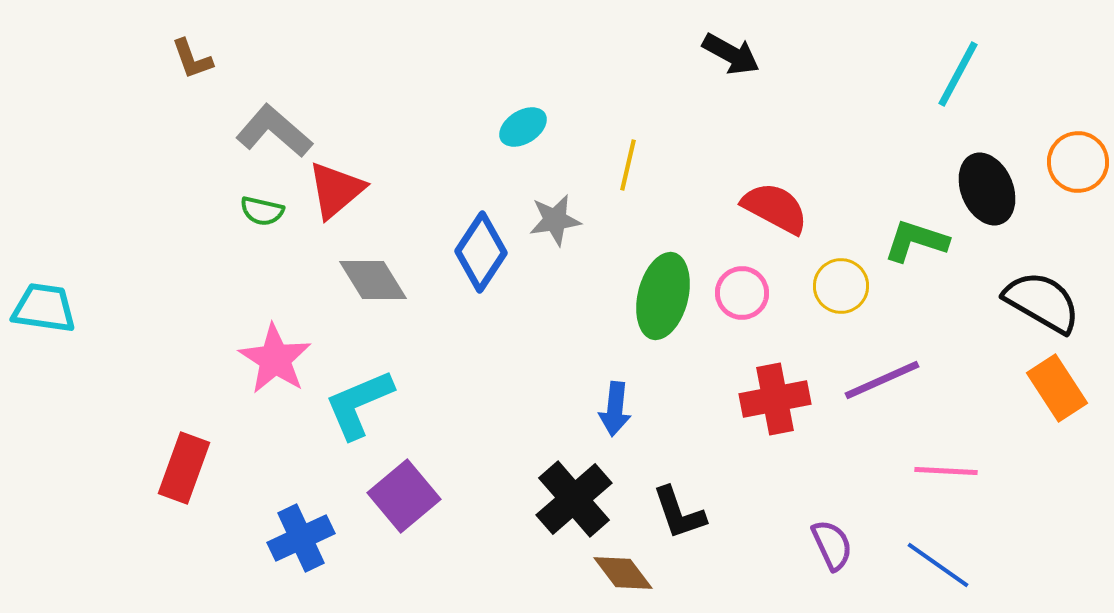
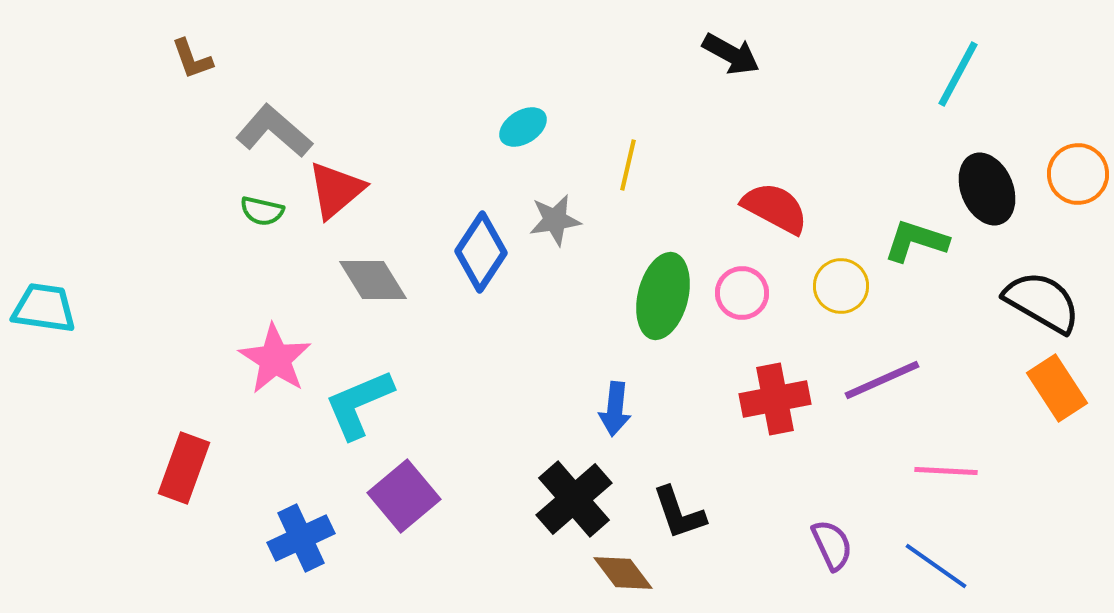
orange circle: moved 12 px down
blue line: moved 2 px left, 1 px down
